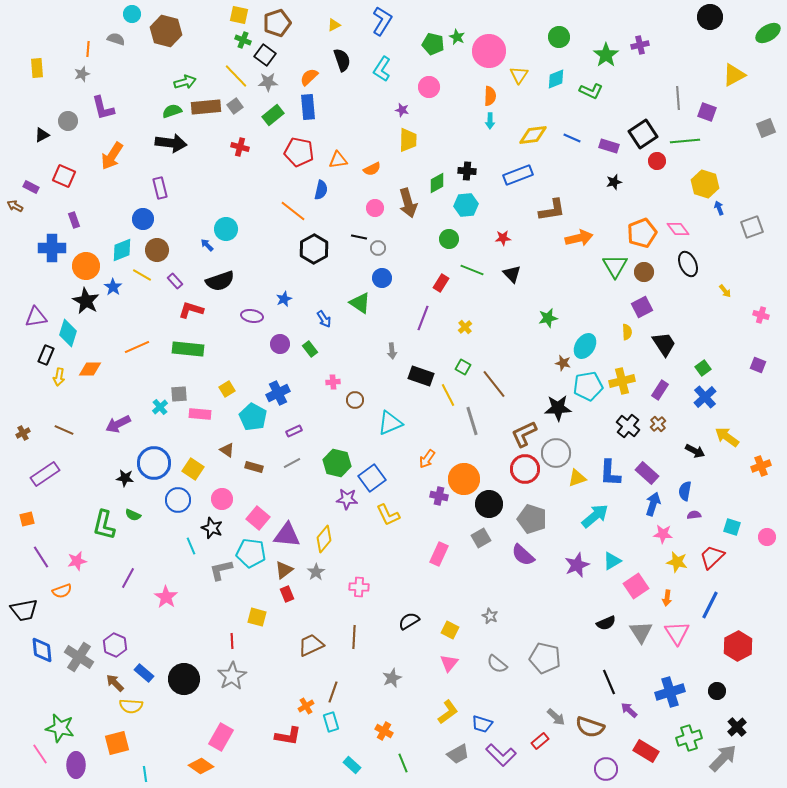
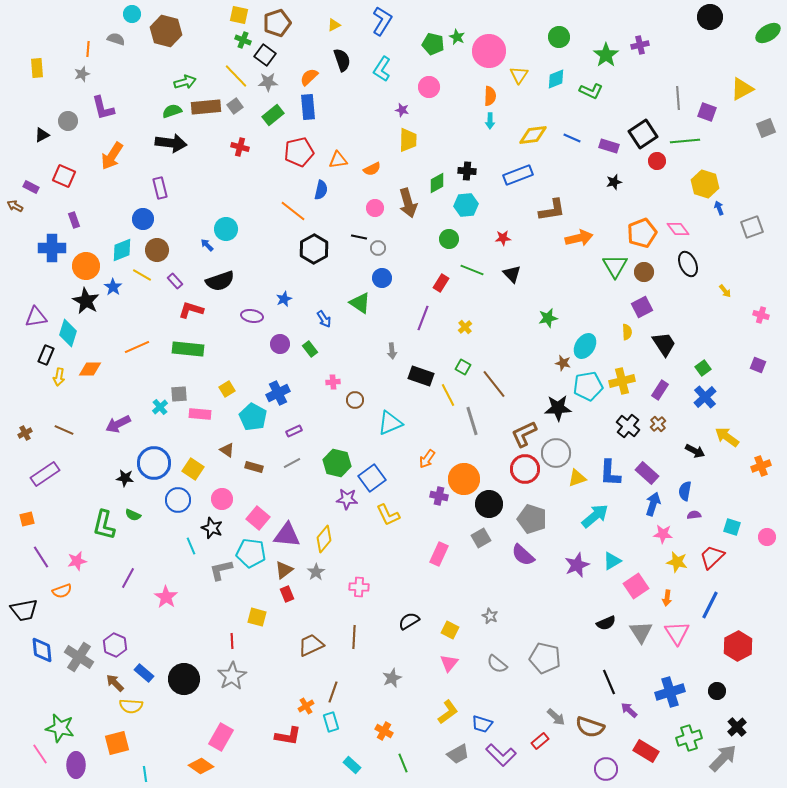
yellow triangle at (734, 75): moved 8 px right, 14 px down
red pentagon at (299, 152): rotated 24 degrees counterclockwise
brown cross at (23, 433): moved 2 px right
